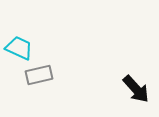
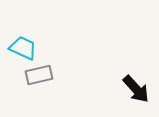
cyan trapezoid: moved 4 px right
